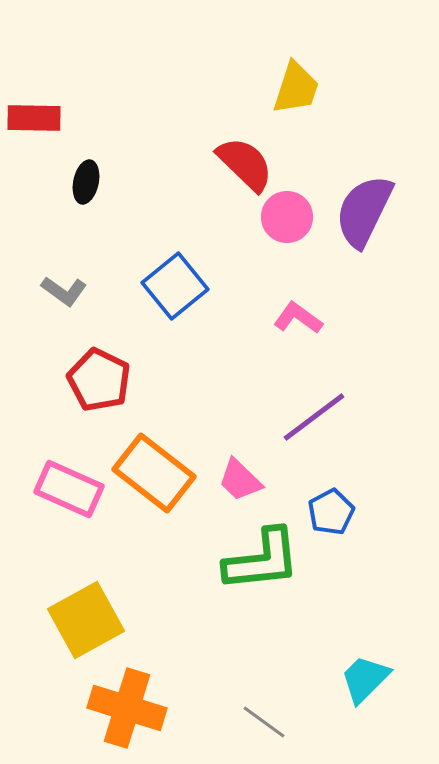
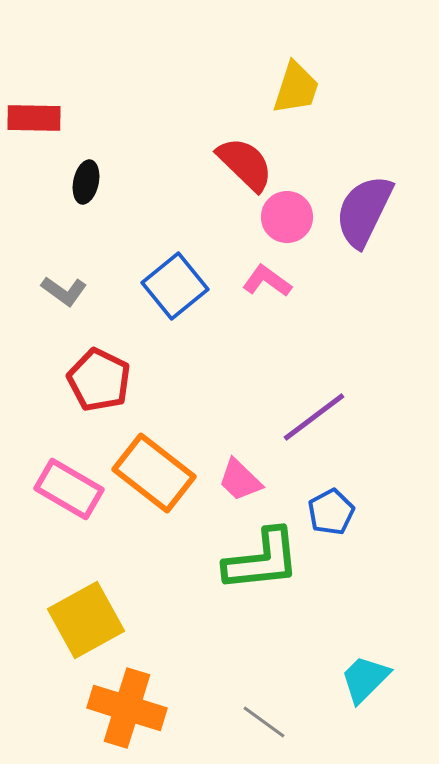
pink L-shape: moved 31 px left, 37 px up
pink rectangle: rotated 6 degrees clockwise
